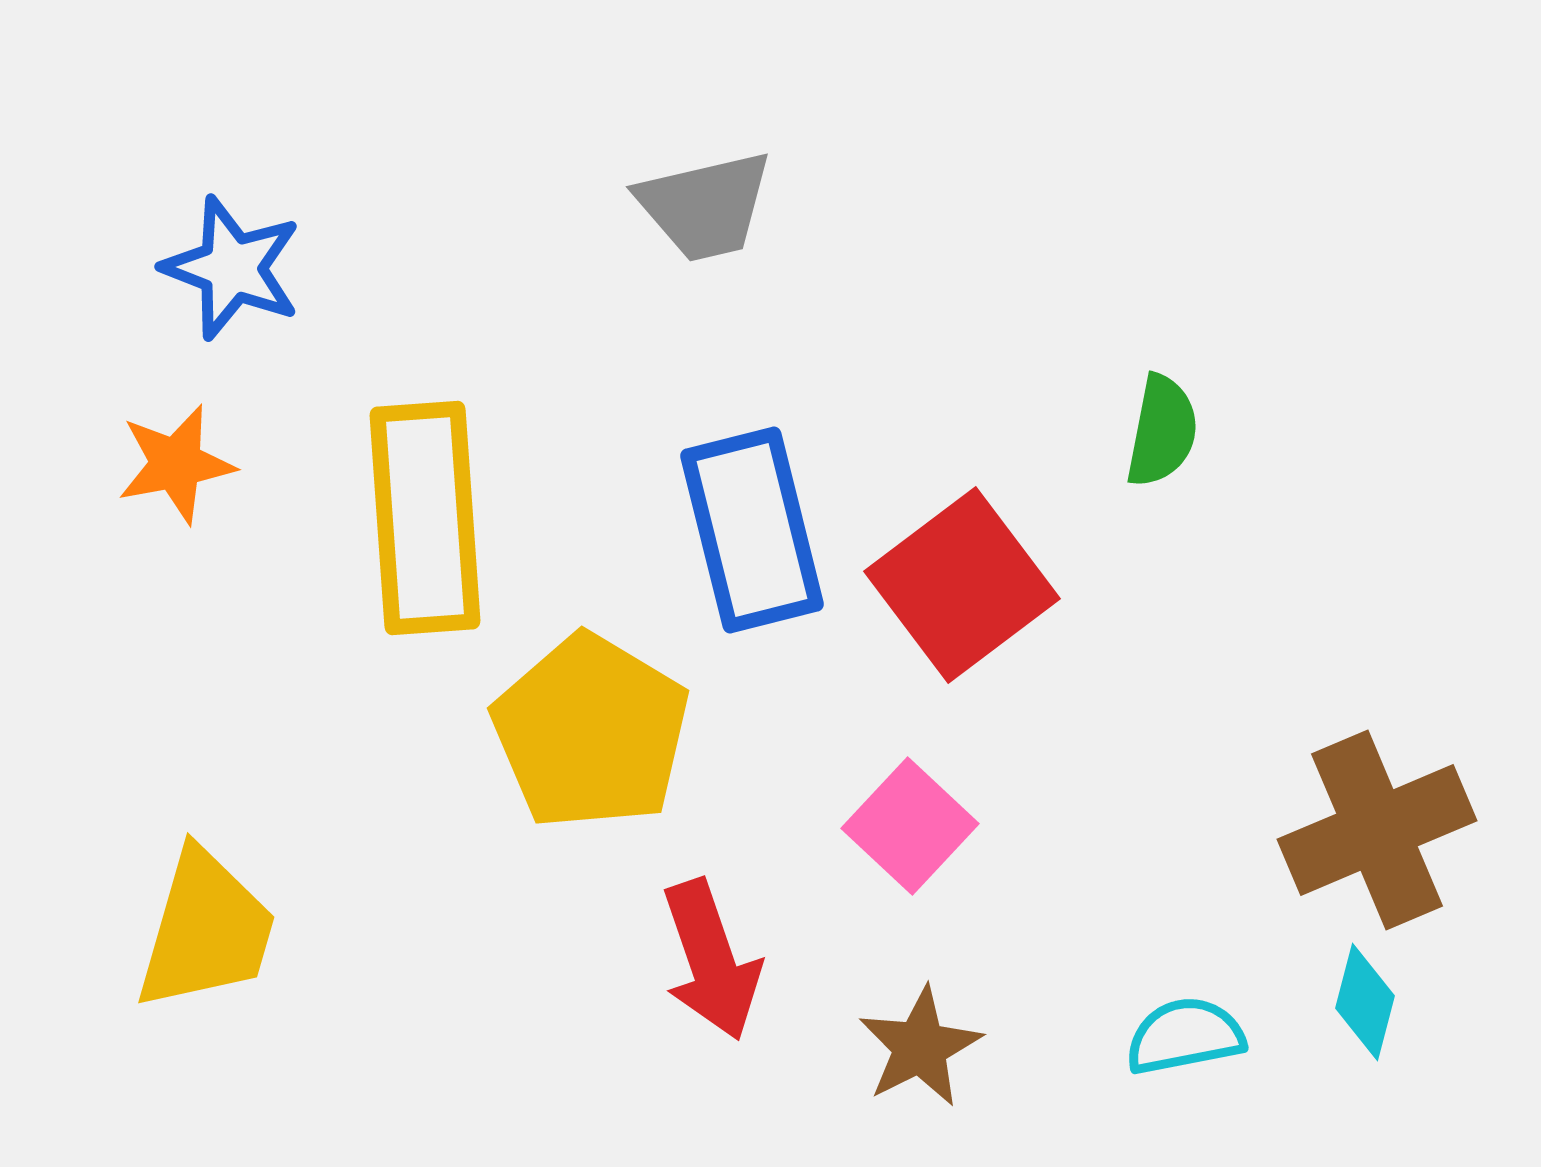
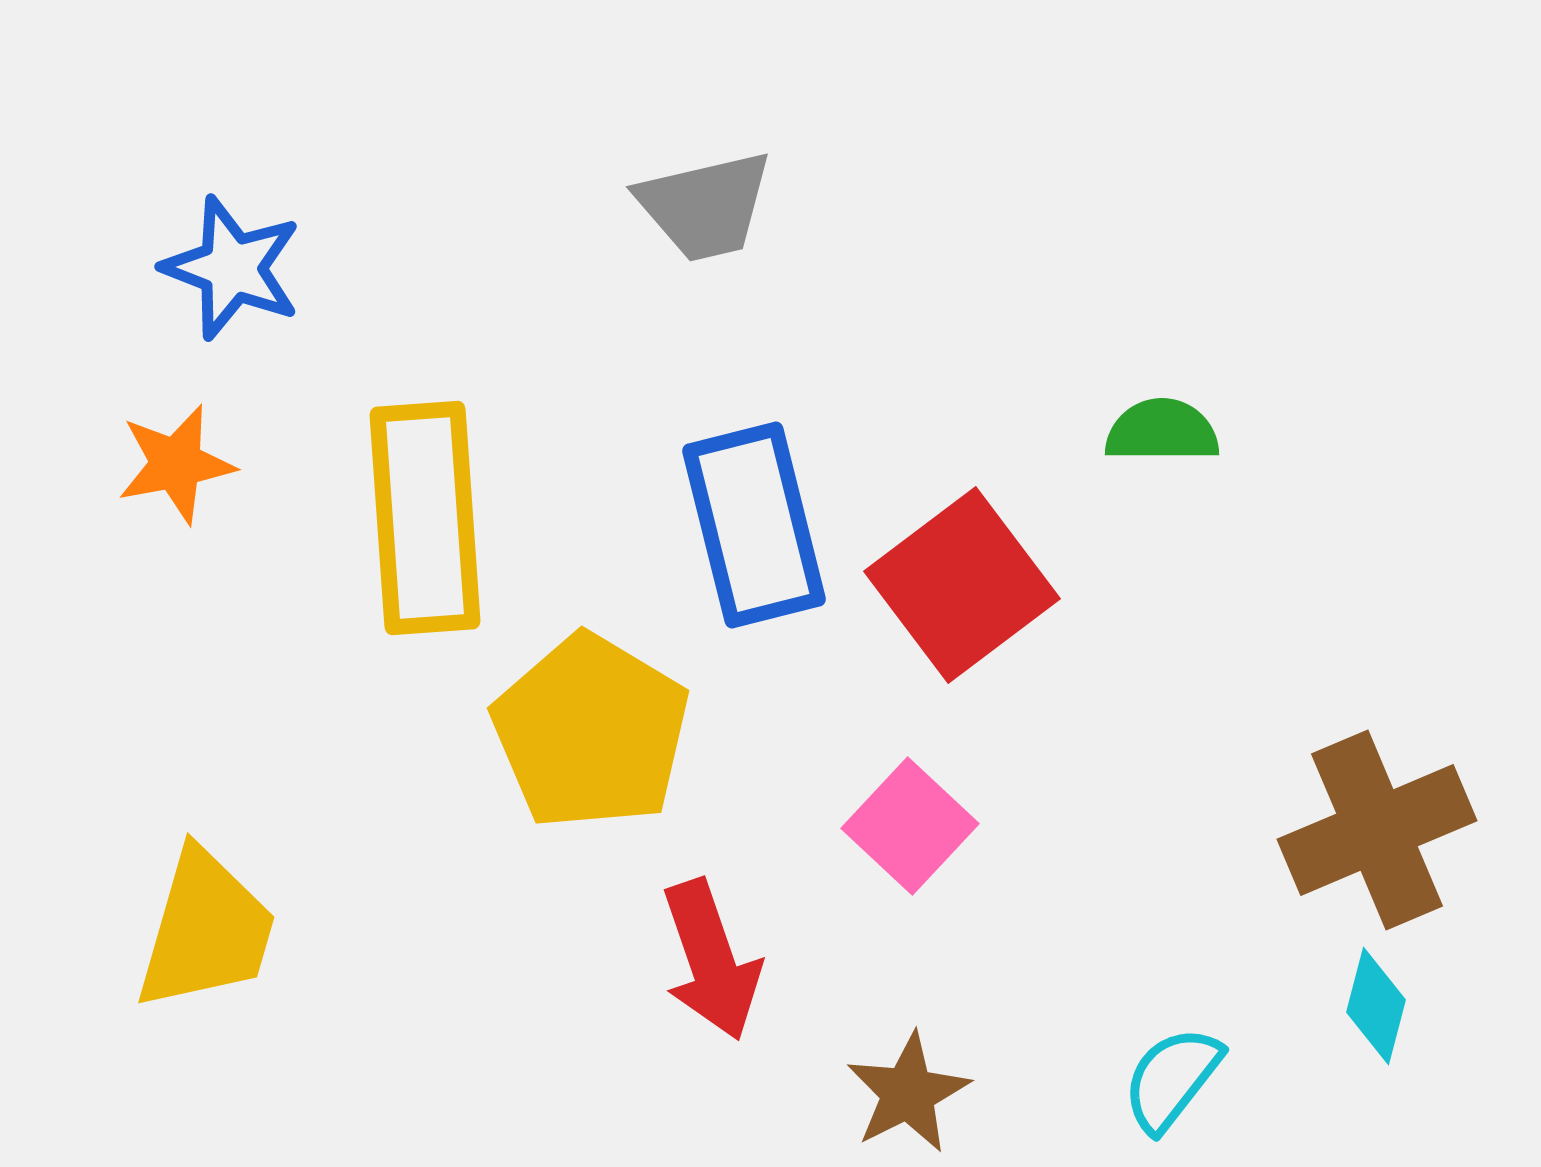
green semicircle: rotated 101 degrees counterclockwise
blue rectangle: moved 2 px right, 5 px up
cyan diamond: moved 11 px right, 4 px down
cyan semicircle: moved 13 px left, 43 px down; rotated 41 degrees counterclockwise
brown star: moved 12 px left, 46 px down
